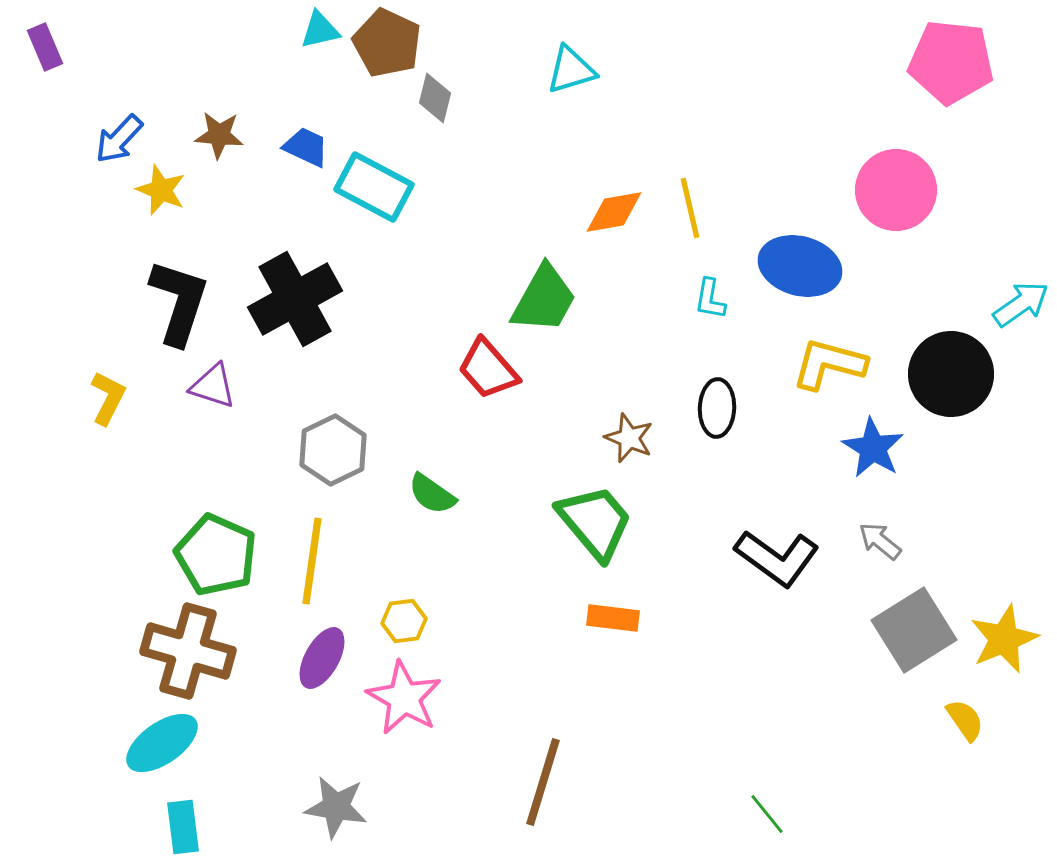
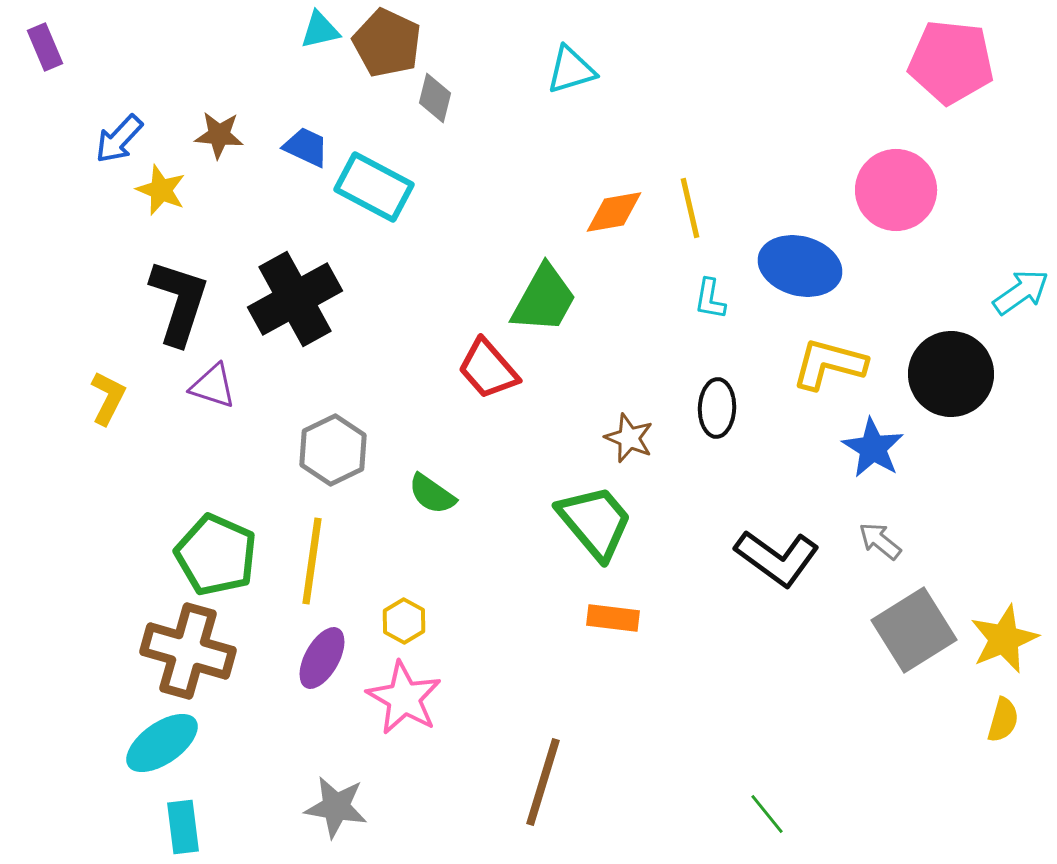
cyan arrow at (1021, 304): moved 12 px up
yellow hexagon at (404, 621): rotated 24 degrees counterclockwise
yellow semicircle at (965, 720): moved 38 px right; rotated 51 degrees clockwise
